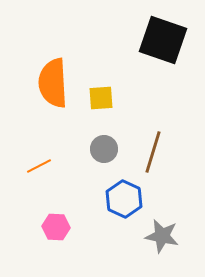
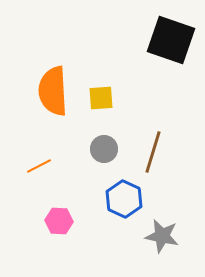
black square: moved 8 px right
orange semicircle: moved 8 px down
pink hexagon: moved 3 px right, 6 px up
